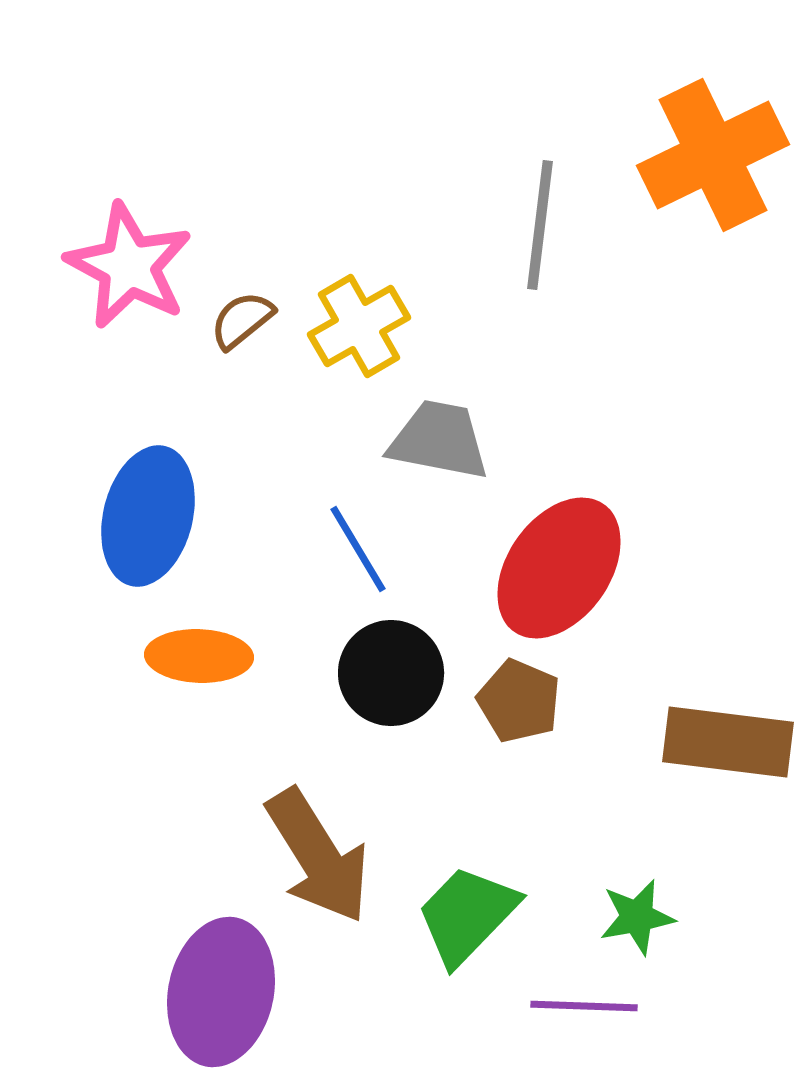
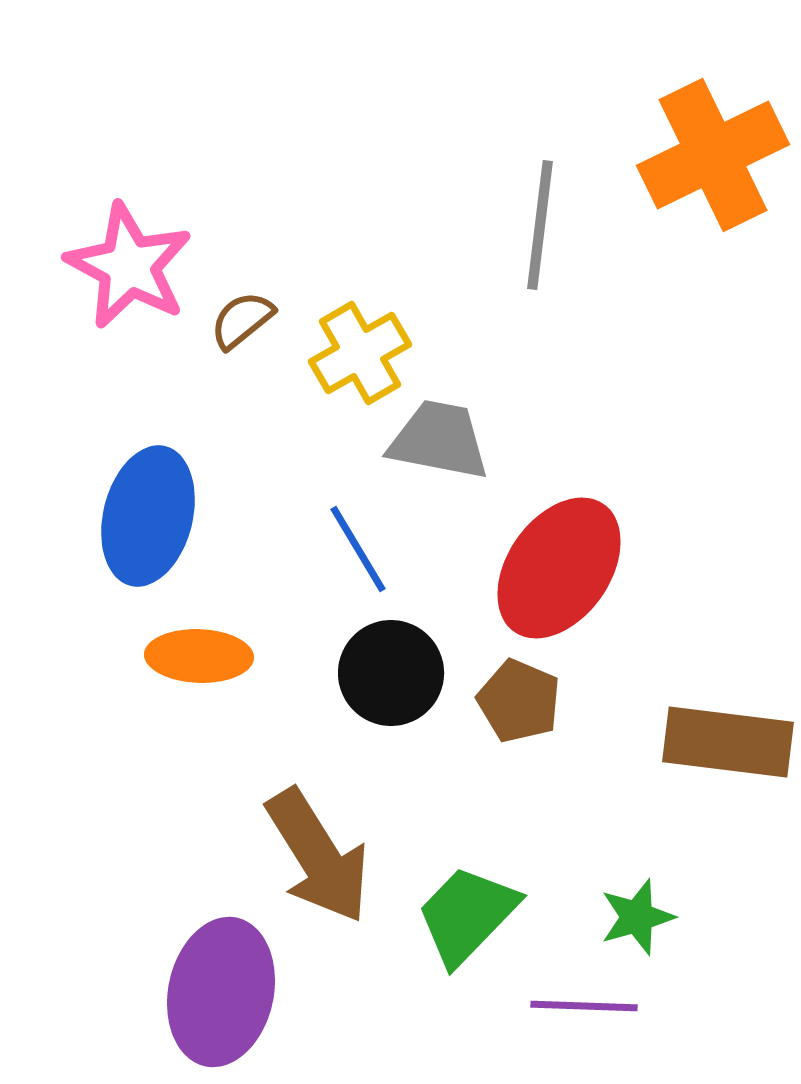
yellow cross: moved 1 px right, 27 px down
green star: rotated 6 degrees counterclockwise
